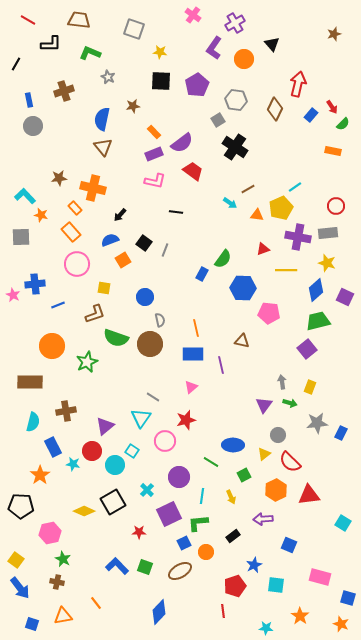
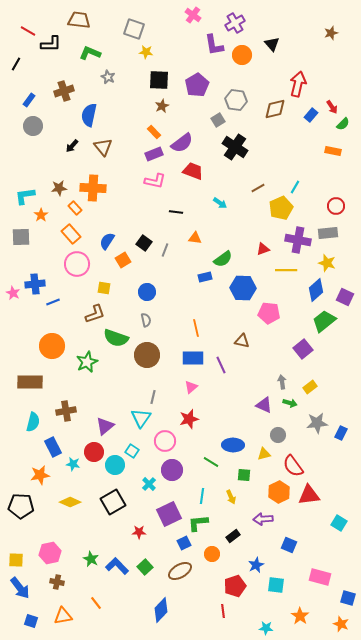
red line at (28, 20): moved 11 px down
brown star at (334, 34): moved 3 px left, 1 px up
purple L-shape at (214, 48): moved 3 px up; rotated 45 degrees counterclockwise
yellow star at (160, 52): moved 14 px left
orange circle at (244, 59): moved 2 px left, 4 px up
black square at (161, 81): moved 2 px left, 1 px up
blue rectangle at (29, 100): rotated 48 degrees clockwise
brown star at (133, 106): moved 29 px right; rotated 16 degrees counterclockwise
brown diamond at (275, 109): rotated 50 degrees clockwise
blue semicircle at (102, 119): moved 13 px left, 4 px up
red trapezoid at (193, 171): rotated 15 degrees counterclockwise
brown star at (59, 178): moved 10 px down
cyan line at (295, 187): rotated 24 degrees counterclockwise
orange cross at (93, 188): rotated 10 degrees counterclockwise
brown line at (248, 189): moved 10 px right, 1 px up
cyan L-shape at (25, 196): rotated 55 degrees counterclockwise
cyan arrow at (230, 203): moved 10 px left
orange star at (41, 215): rotated 24 degrees clockwise
black arrow at (120, 215): moved 48 px left, 69 px up
orange triangle at (257, 215): moved 62 px left, 23 px down
orange rectangle at (71, 232): moved 2 px down
purple cross at (298, 237): moved 3 px down
blue semicircle at (110, 240): moved 3 px left, 1 px down; rotated 36 degrees counterclockwise
green semicircle at (223, 259): rotated 18 degrees clockwise
blue rectangle at (202, 274): moved 3 px right, 3 px down; rotated 48 degrees clockwise
pink star at (13, 295): moved 2 px up
blue circle at (145, 297): moved 2 px right, 5 px up
blue line at (58, 305): moved 5 px left, 3 px up
gray semicircle at (160, 320): moved 14 px left
green trapezoid at (318, 321): moved 6 px right; rotated 25 degrees counterclockwise
brown circle at (150, 344): moved 3 px left, 11 px down
purple square at (307, 349): moved 4 px left
blue rectangle at (193, 354): moved 4 px down
purple line at (221, 365): rotated 12 degrees counterclockwise
yellow rectangle at (310, 387): rotated 32 degrees clockwise
gray line at (153, 397): rotated 72 degrees clockwise
purple triangle at (264, 405): rotated 42 degrees counterclockwise
red star at (186, 420): moved 3 px right, 1 px up
red circle at (92, 451): moved 2 px right, 1 px down
yellow triangle at (264, 454): rotated 24 degrees clockwise
red semicircle at (290, 462): moved 3 px right, 4 px down; rotated 10 degrees clockwise
orange star at (40, 475): rotated 24 degrees clockwise
green square at (244, 475): rotated 32 degrees clockwise
purple circle at (179, 477): moved 7 px left, 7 px up
cyan cross at (147, 490): moved 2 px right, 6 px up
orange hexagon at (276, 490): moved 3 px right, 2 px down
yellow diamond at (84, 511): moved 14 px left, 9 px up
cyan square at (343, 523): moved 4 px left
pink hexagon at (50, 533): moved 20 px down
orange circle at (206, 552): moved 6 px right, 2 px down
green star at (63, 559): moved 28 px right
yellow square at (16, 560): rotated 35 degrees counterclockwise
blue star at (254, 565): moved 2 px right
green square at (145, 567): rotated 28 degrees clockwise
blue diamond at (159, 612): moved 2 px right, 2 px up
blue square at (32, 624): moved 1 px left, 3 px up
